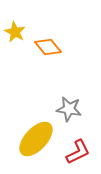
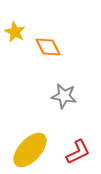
orange diamond: rotated 12 degrees clockwise
gray star: moved 5 px left, 13 px up
yellow ellipse: moved 6 px left, 11 px down
